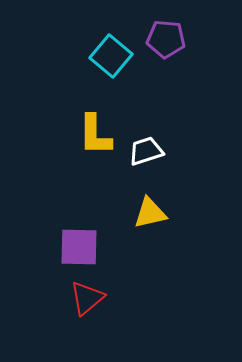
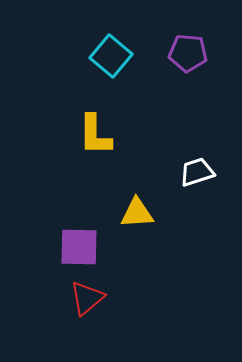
purple pentagon: moved 22 px right, 14 px down
white trapezoid: moved 51 px right, 21 px down
yellow triangle: moved 13 px left; rotated 9 degrees clockwise
